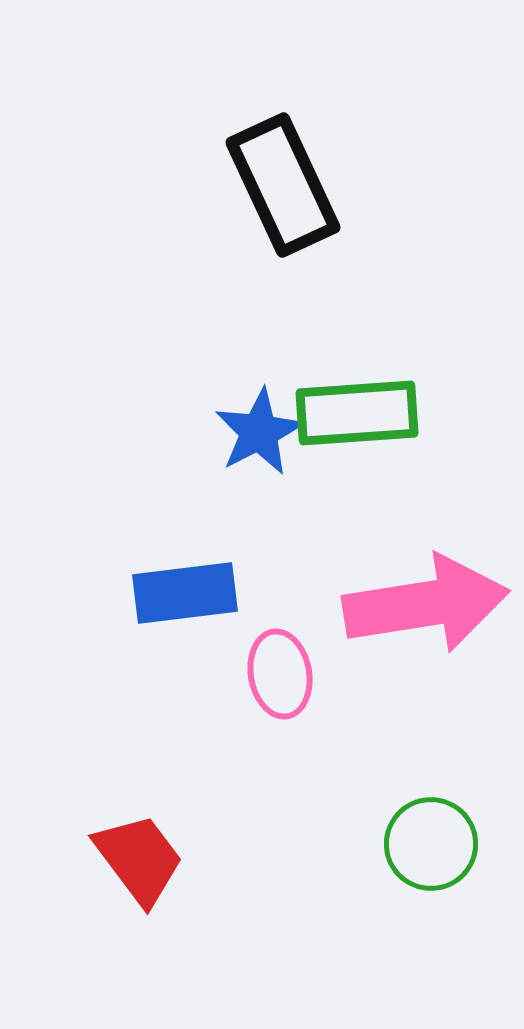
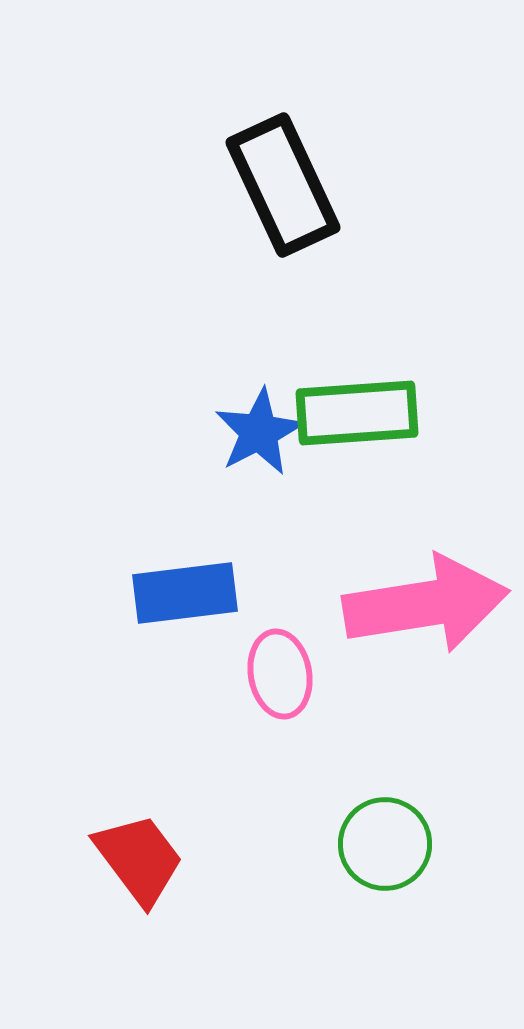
green circle: moved 46 px left
